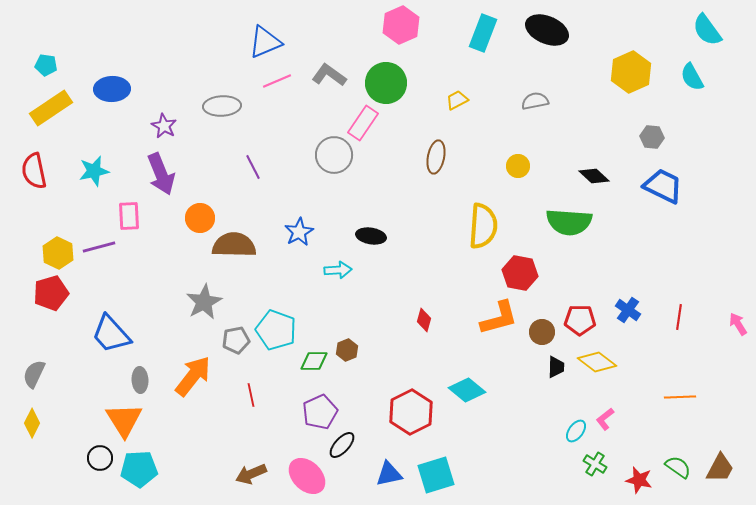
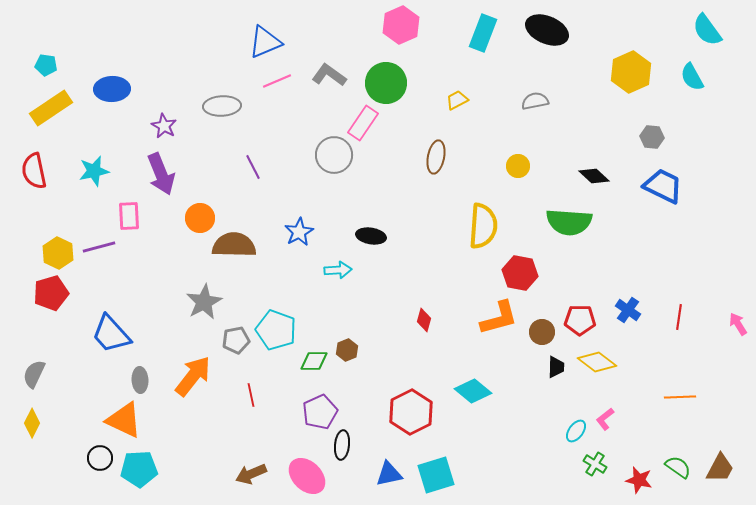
cyan diamond at (467, 390): moved 6 px right, 1 px down
orange triangle at (124, 420): rotated 33 degrees counterclockwise
black ellipse at (342, 445): rotated 36 degrees counterclockwise
